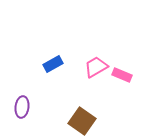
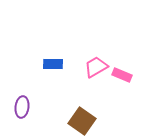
blue rectangle: rotated 30 degrees clockwise
